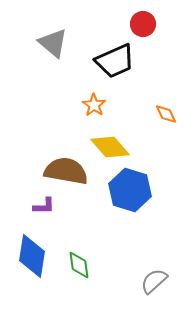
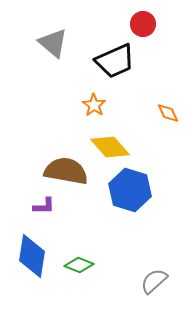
orange diamond: moved 2 px right, 1 px up
green diamond: rotated 60 degrees counterclockwise
